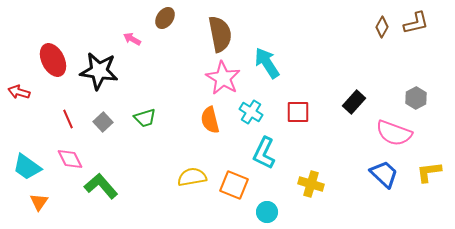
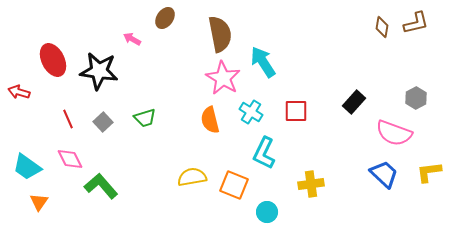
brown diamond: rotated 20 degrees counterclockwise
cyan arrow: moved 4 px left, 1 px up
red square: moved 2 px left, 1 px up
yellow cross: rotated 25 degrees counterclockwise
